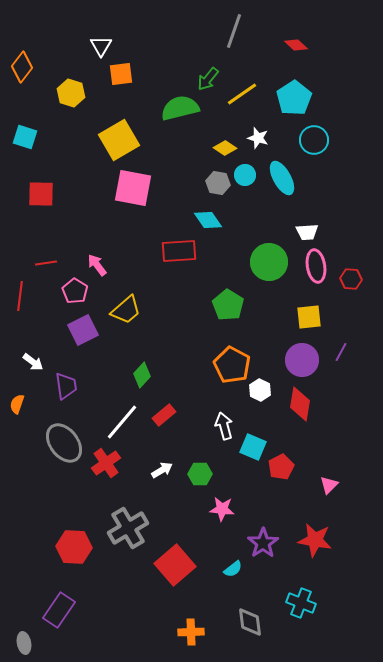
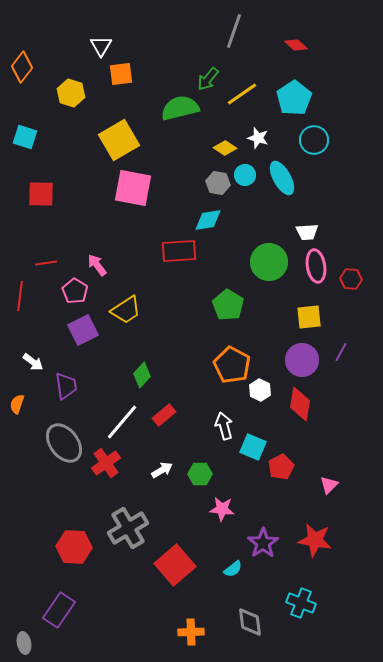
cyan diamond at (208, 220): rotated 64 degrees counterclockwise
yellow trapezoid at (126, 310): rotated 8 degrees clockwise
